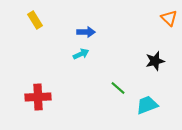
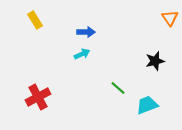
orange triangle: moved 1 px right; rotated 12 degrees clockwise
cyan arrow: moved 1 px right
red cross: rotated 25 degrees counterclockwise
